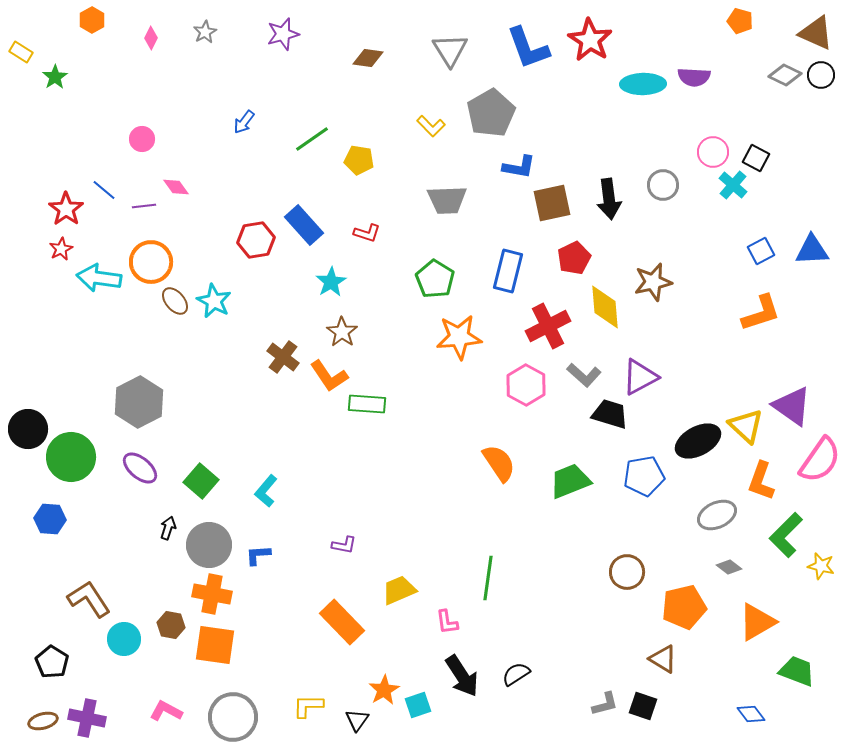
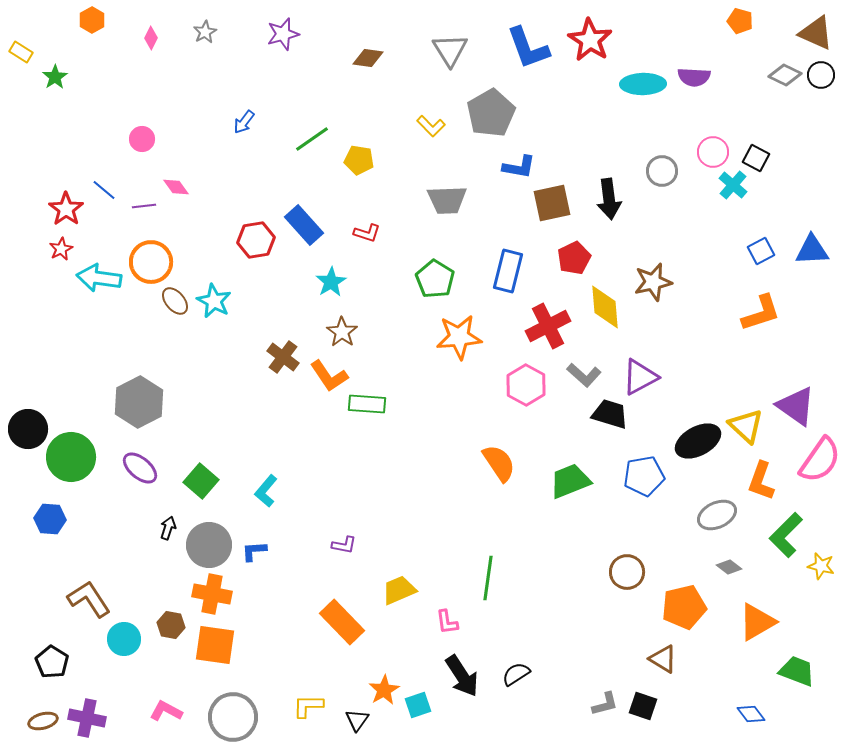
gray circle at (663, 185): moved 1 px left, 14 px up
purple triangle at (792, 406): moved 4 px right
blue L-shape at (258, 555): moved 4 px left, 4 px up
